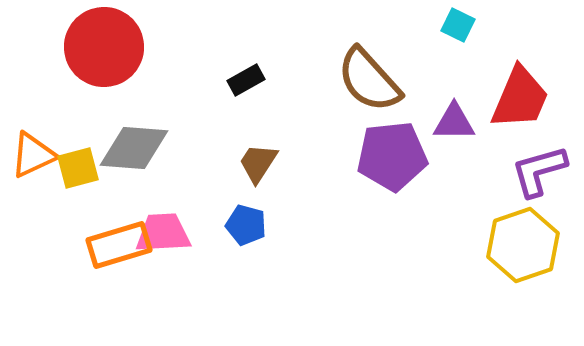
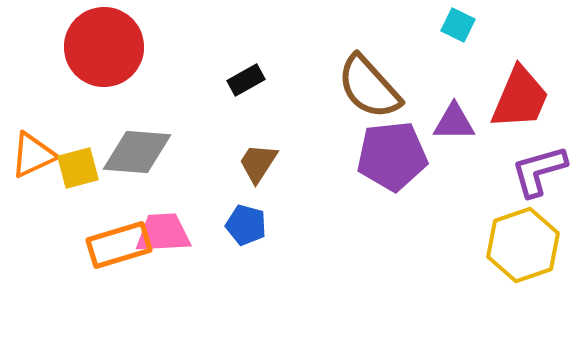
brown semicircle: moved 7 px down
gray diamond: moved 3 px right, 4 px down
